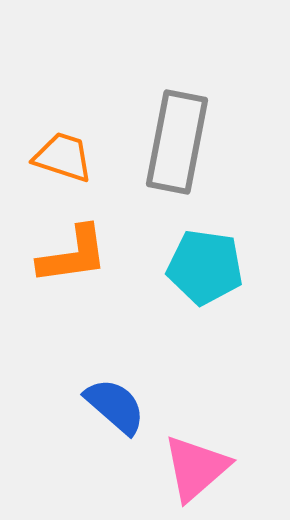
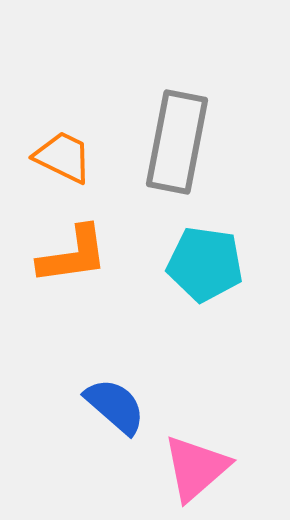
orange trapezoid: rotated 8 degrees clockwise
cyan pentagon: moved 3 px up
